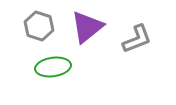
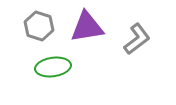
purple triangle: rotated 30 degrees clockwise
gray L-shape: rotated 16 degrees counterclockwise
